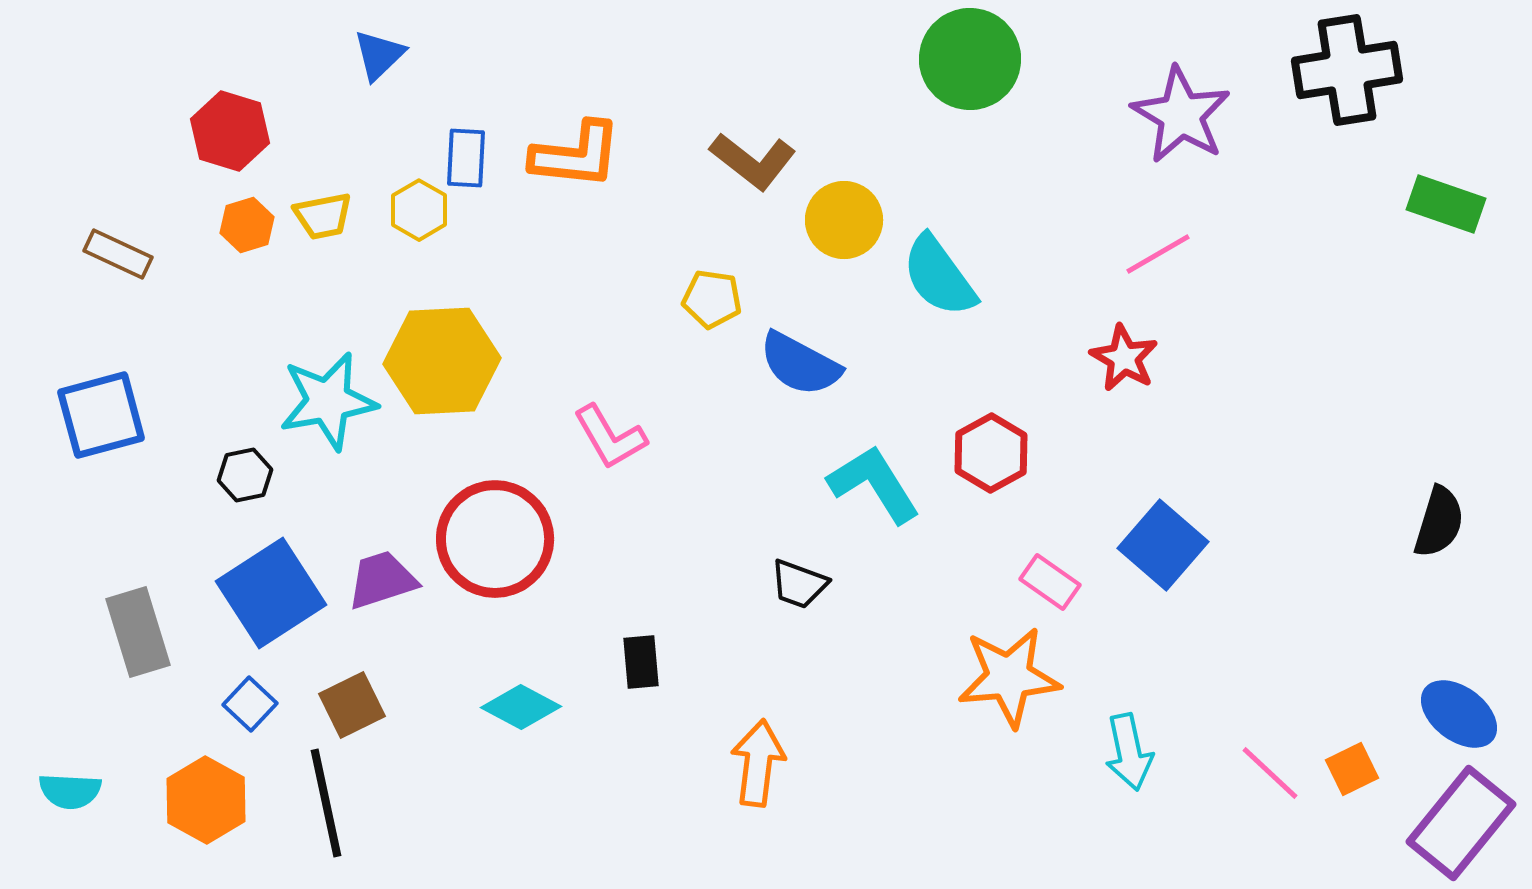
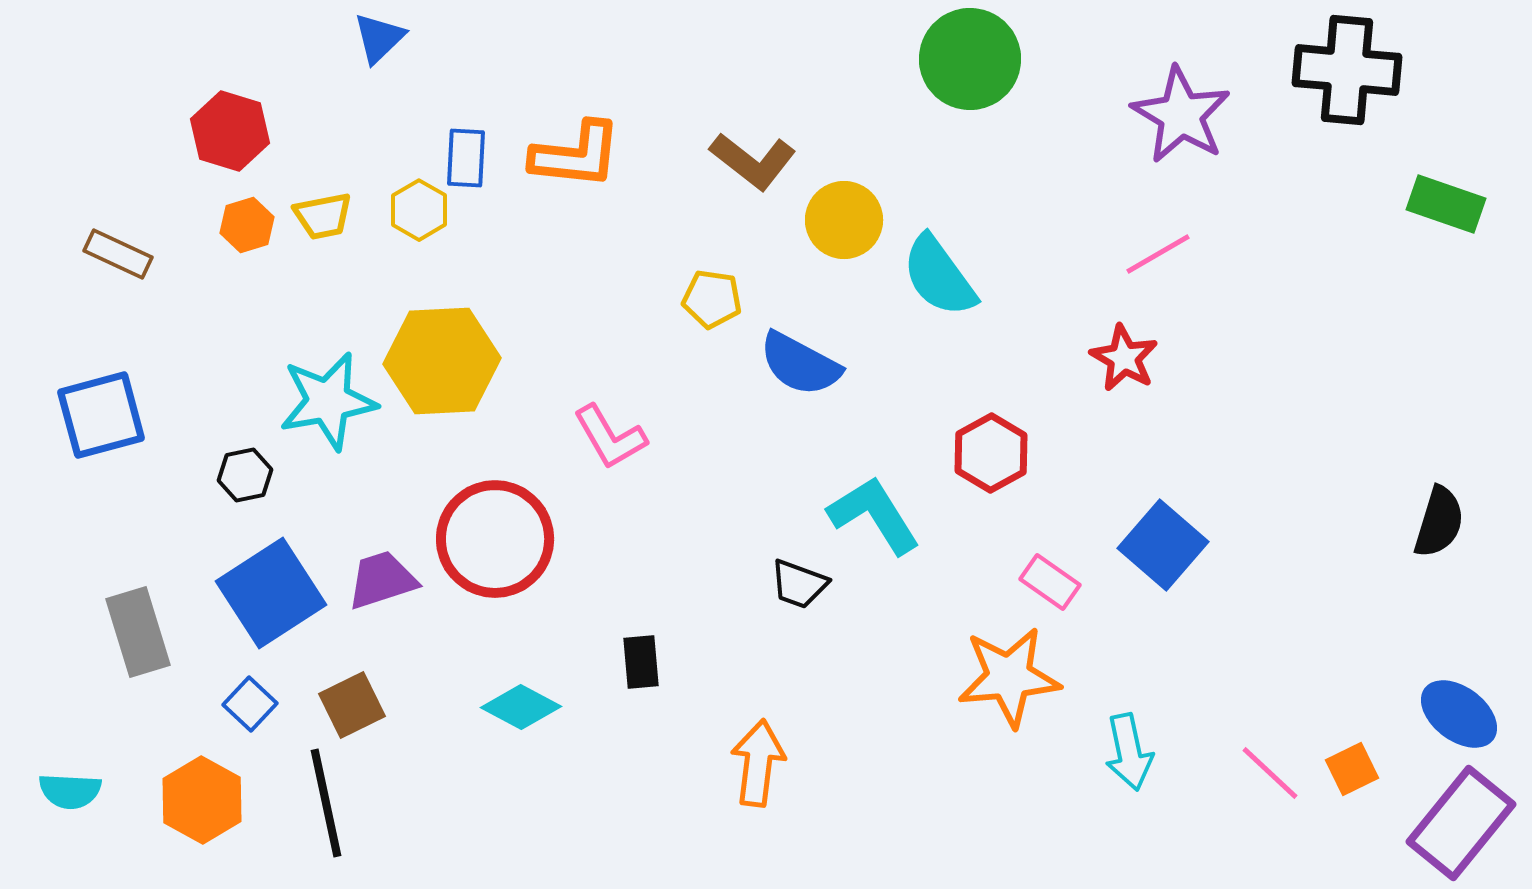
blue triangle at (379, 55): moved 17 px up
black cross at (1347, 70): rotated 14 degrees clockwise
cyan L-shape at (874, 484): moved 31 px down
orange hexagon at (206, 800): moved 4 px left
